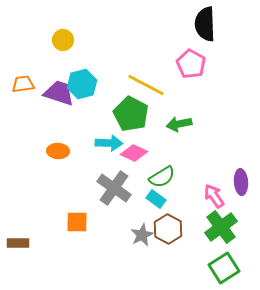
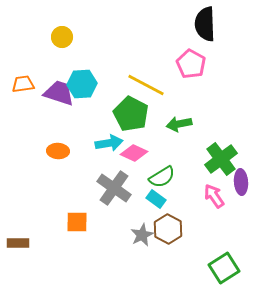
yellow circle: moved 1 px left, 3 px up
cyan hexagon: rotated 12 degrees clockwise
cyan arrow: rotated 12 degrees counterclockwise
green cross: moved 68 px up
